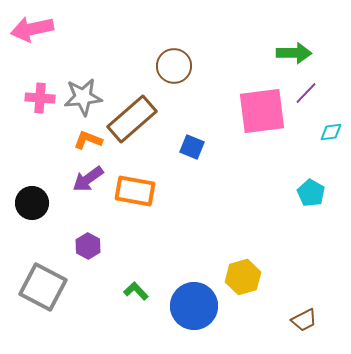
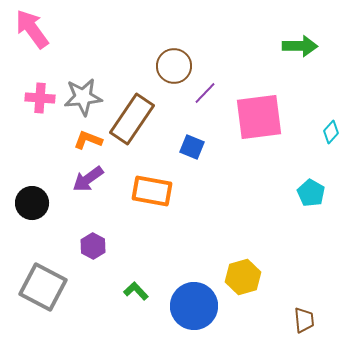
pink arrow: rotated 66 degrees clockwise
green arrow: moved 6 px right, 7 px up
purple line: moved 101 px left
pink square: moved 3 px left, 6 px down
brown rectangle: rotated 15 degrees counterclockwise
cyan diamond: rotated 40 degrees counterclockwise
orange rectangle: moved 17 px right
purple hexagon: moved 5 px right
brown trapezoid: rotated 68 degrees counterclockwise
